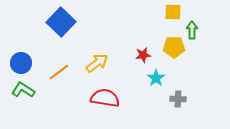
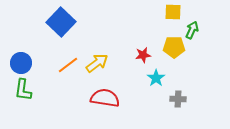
green arrow: rotated 24 degrees clockwise
orange line: moved 9 px right, 7 px up
green L-shape: rotated 115 degrees counterclockwise
